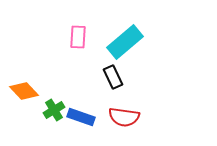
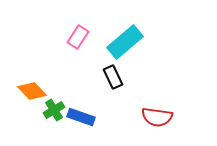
pink rectangle: rotated 30 degrees clockwise
orange diamond: moved 8 px right
red semicircle: moved 33 px right
